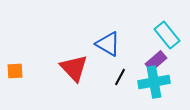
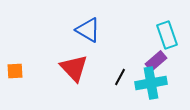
cyan rectangle: rotated 20 degrees clockwise
blue triangle: moved 20 px left, 14 px up
cyan cross: moved 3 px left, 1 px down
